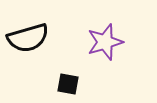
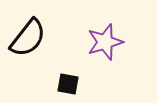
black semicircle: rotated 36 degrees counterclockwise
